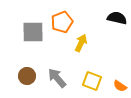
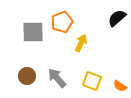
black semicircle: rotated 54 degrees counterclockwise
